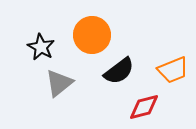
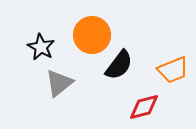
black semicircle: moved 6 px up; rotated 16 degrees counterclockwise
